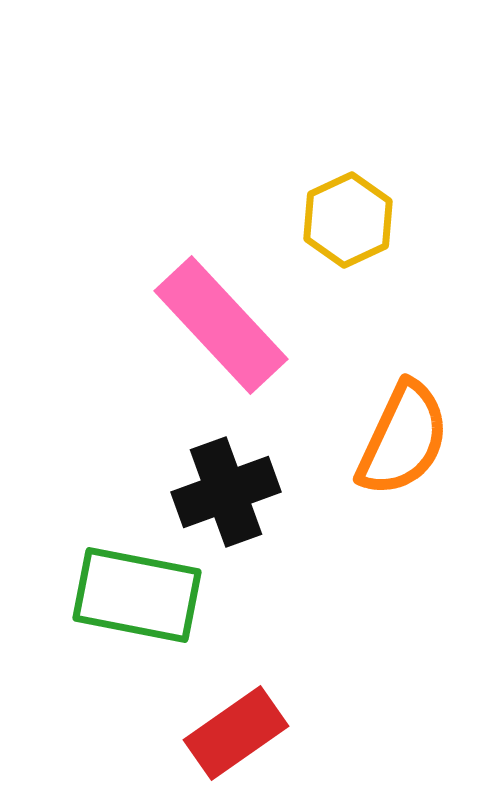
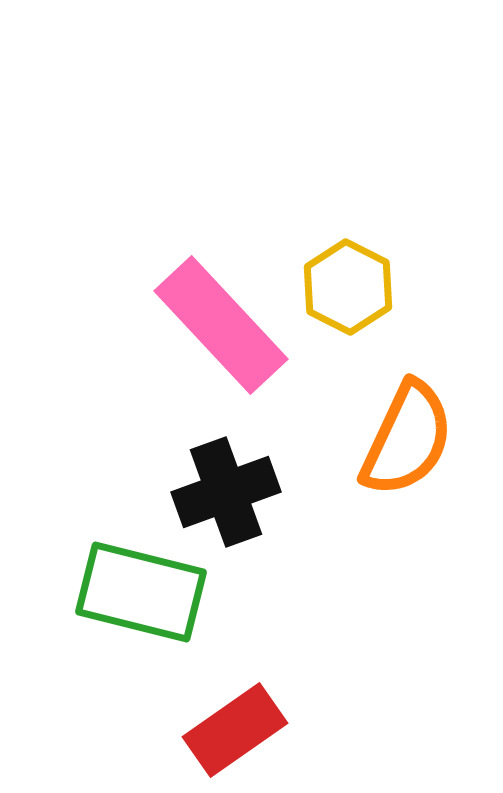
yellow hexagon: moved 67 px down; rotated 8 degrees counterclockwise
orange semicircle: moved 4 px right
green rectangle: moved 4 px right, 3 px up; rotated 3 degrees clockwise
red rectangle: moved 1 px left, 3 px up
